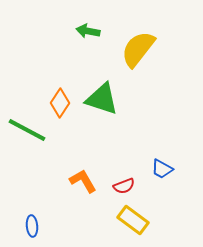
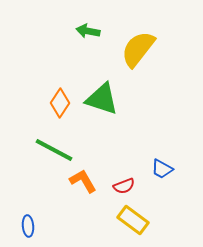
green line: moved 27 px right, 20 px down
blue ellipse: moved 4 px left
